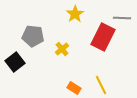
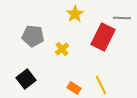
black square: moved 11 px right, 17 px down
